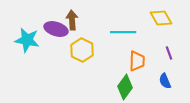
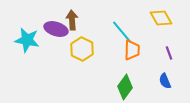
cyan line: moved 1 px left; rotated 50 degrees clockwise
yellow hexagon: moved 1 px up
orange trapezoid: moved 5 px left, 11 px up
